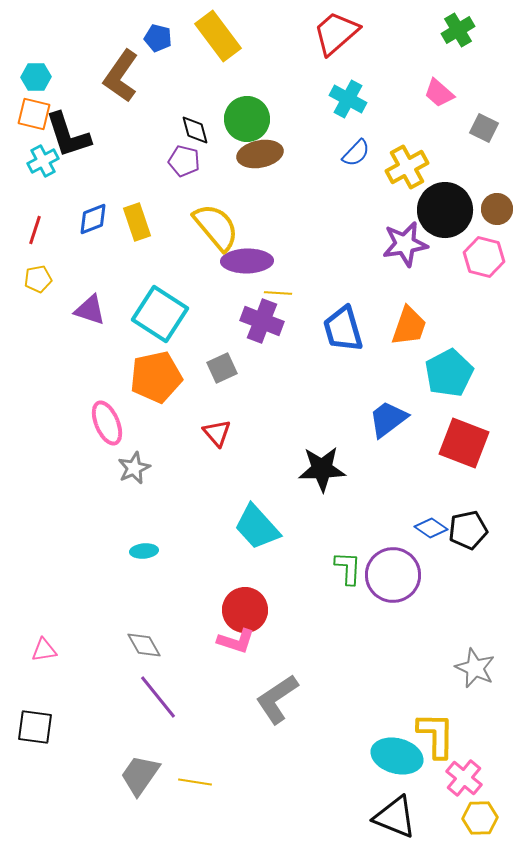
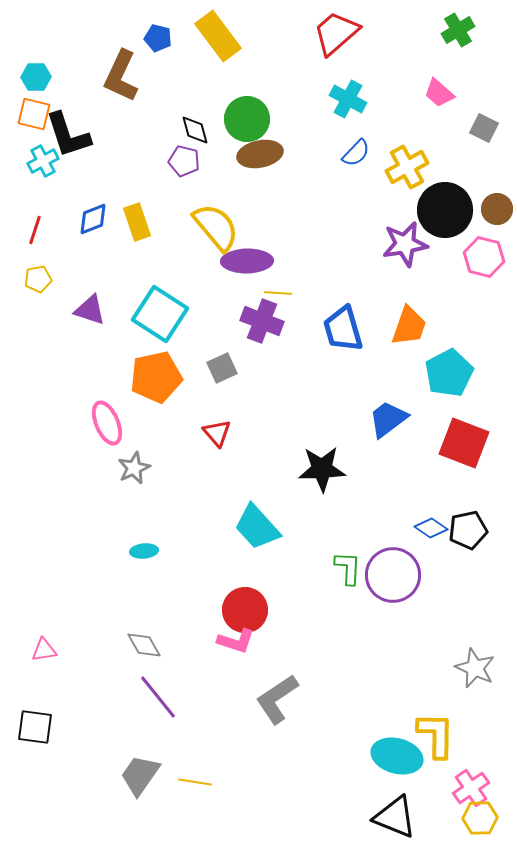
brown L-shape at (121, 76): rotated 10 degrees counterclockwise
pink cross at (464, 778): moved 7 px right, 10 px down; rotated 15 degrees clockwise
